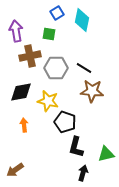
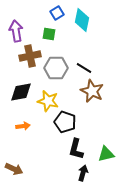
brown star: rotated 20 degrees clockwise
orange arrow: moved 1 px left, 1 px down; rotated 88 degrees clockwise
black L-shape: moved 2 px down
brown arrow: moved 1 px left, 1 px up; rotated 120 degrees counterclockwise
